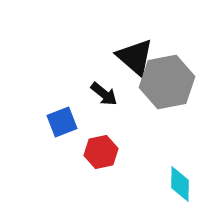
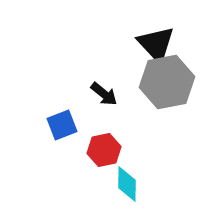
black triangle: moved 21 px right, 13 px up; rotated 6 degrees clockwise
blue square: moved 3 px down
red hexagon: moved 3 px right, 2 px up
cyan diamond: moved 53 px left
